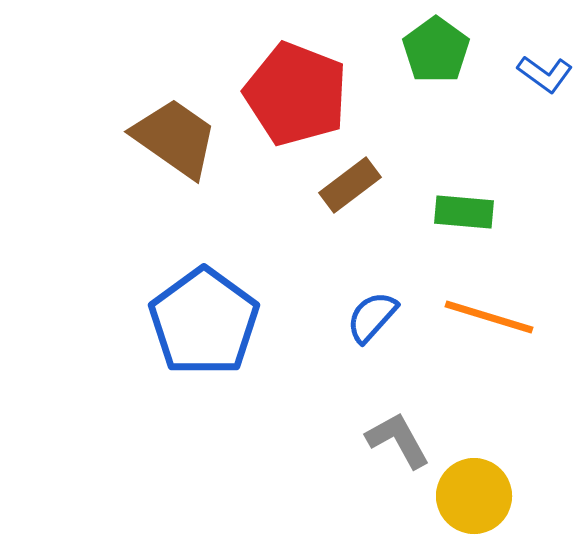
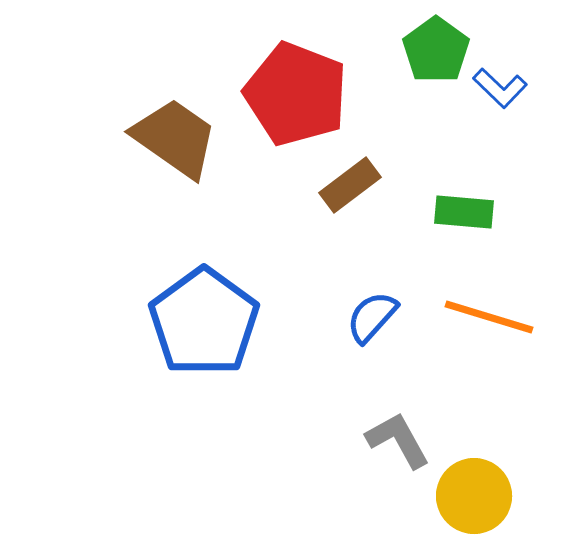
blue L-shape: moved 45 px left, 14 px down; rotated 8 degrees clockwise
